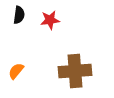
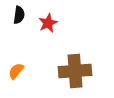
red star: moved 2 px left, 3 px down; rotated 18 degrees counterclockwise
